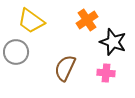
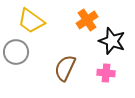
black star: moved 1 px left, 1 px up
